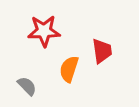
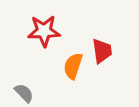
orange semicircle: moved 4 px right, 3 px up
gray semicircle: moved 3 px left, 7 px down
